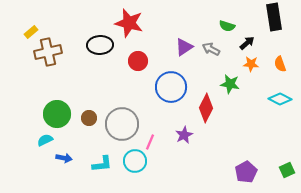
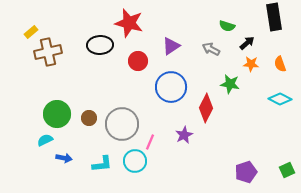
purple triangle: moved 13 px left, 1 px up
purple pentagon: rotated 10 degrees clockwise
